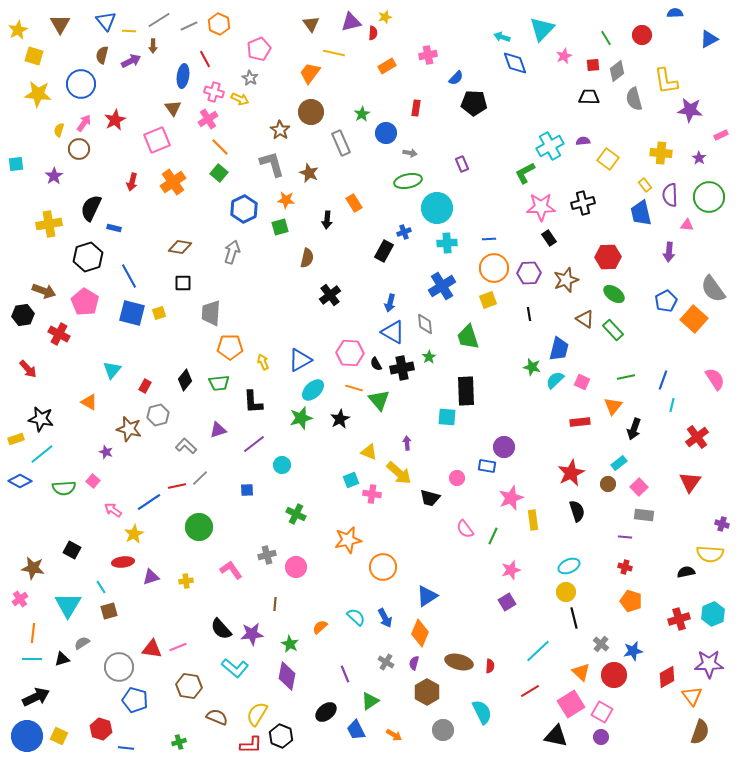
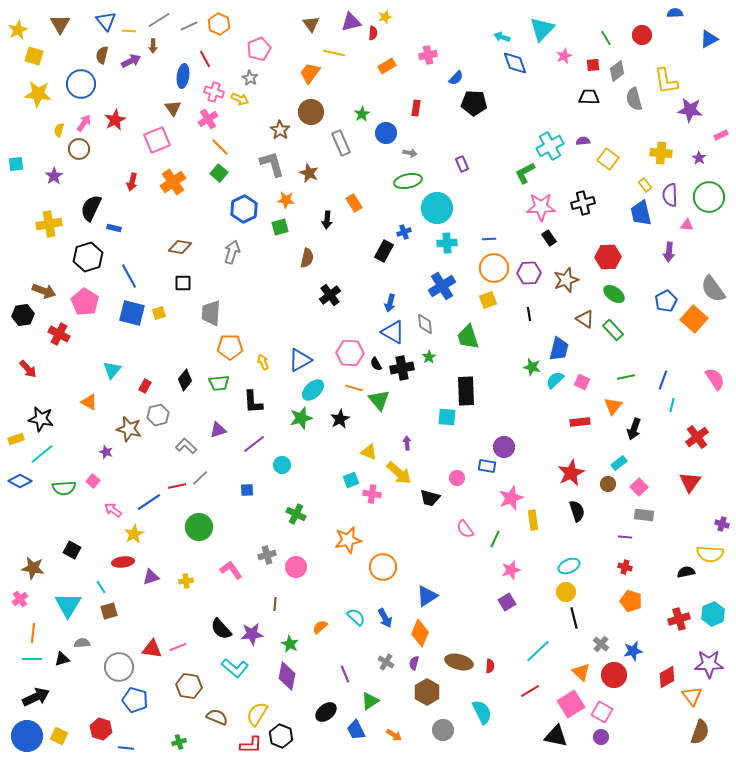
green line at (493, 536): moved 2 px right, 3 px down
gray semicircle at (82, 643): rotated 28 degrees clockwise
